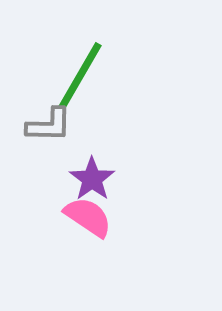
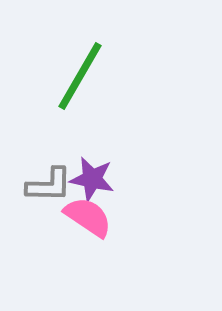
gray L-shape: moved 60 px down
purple star: rotated 24 degrees counterclockwise
